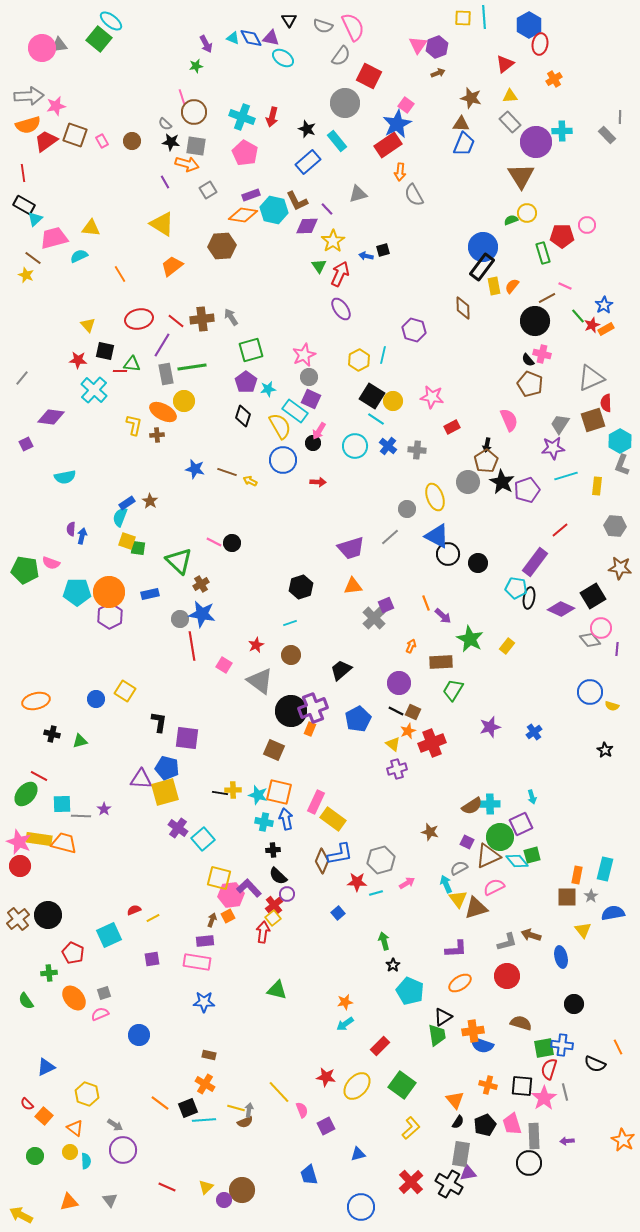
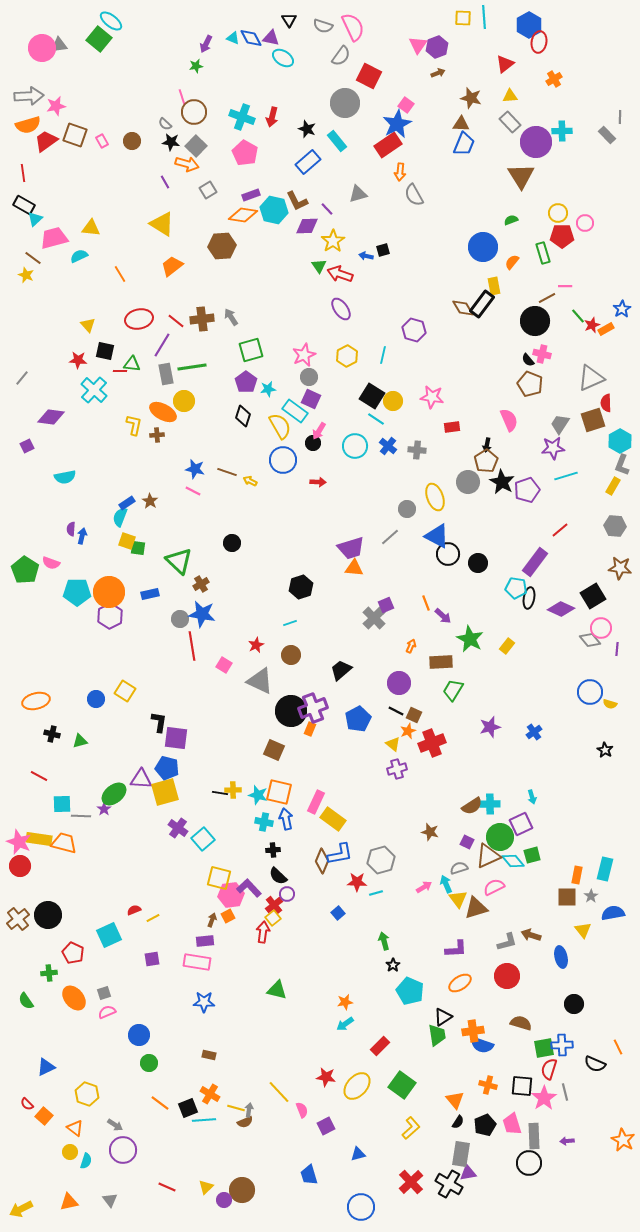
purple arrow at (206, 44): rotated 54 degrees clockwise
red ellipse at (540, 44): moved 1 px left, 2 px up
gray square at (196, 146): rotated 35 degrees clockwise
yellow circle at (527, 213): moved 31 px right
pink circle at (587, 225): moved 2 px left, 2 px up
black rectangle at (482, 267): moved 37 px down
red arrow at (340, 274): rotated 95 degrees counterclockwise
orange semicircle at (512, 286): moved 24 px up
pink line at (565, 286): rotated 24 degrees counterclockwise
blue star at (604, 305): moved 18 px right, 4 px down
brown diamond at (463, 308): rotated 30 degrees counterclockwise
yellow hexagon at (359, 360): moved 12 px left, 4 px up
red rectangle at (452, 427): rotated 21 degrees clockwise
purple square at (26, 444): moved 1 px right, 2 px down
yellow rectangle at (597, 486): moved 16 px right; rotated 24 degrees clockwise
pink line at (214, 542): moved 21 px left, 51 px up
green pentagon at (25, 570): rotated 24 degrees clockwise
orange triangle at (353, 586): moved 1 px right, 18 px up; rotated 12 degrees clockwise
gray triangle at (260, 681): rotated 12 degrees counterclockwise
yellow semicircle at (612, 706): moved 2 px left, 2 px up
brown square at (413, 712): moved 1 px right, 3 px down
purple square at (187, 738): moved 11 px left
green ellipse at (26, 794): moved 88 px right; rotated 10 degrees clockwise
cyan diamond at (517, 861): moved 4 px left
gray semicircle at (459, 868): rotated 12 degrees clockwise
pink arrow at (407, 883): moved 17 px right, 4 px down
pink semicircle at (100, 1014): moved 7 px right, 2 px up
blue cross at (562, 1045): rotated 10 degrees counterclockwise
orange cross at (205, 1084): moved 5 px right, 10 px down
green circle at (35, 1156): moved 114 px right, 93 px up
cyan semicircle at (86, 1161): rotated 21 degrees clockwise
yellow arrow at (21, 1215): moved 6 px up; rotated 55 degrees counterclockwise
